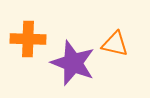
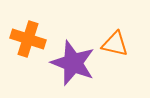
orange cross: rotated 16 degrees clockwise
